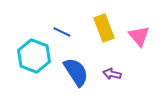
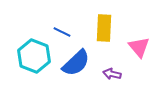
yellow rectangle: rotated 24 degrees clockwise
pink triangle: moved 11 px down
blue semicircle: moved 9 px up; rotated 80 degrees clockwise
